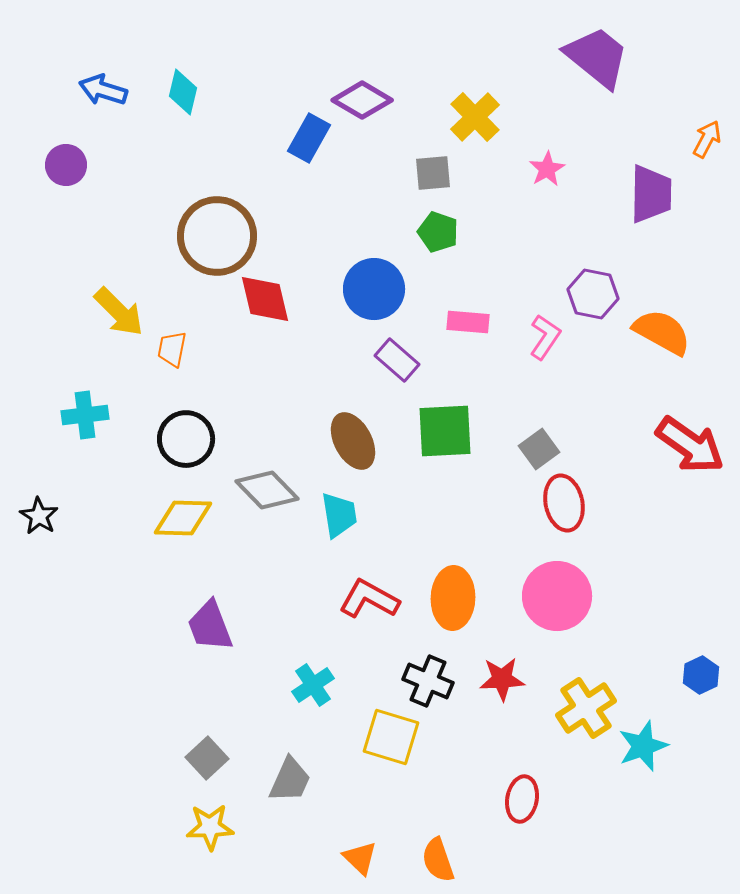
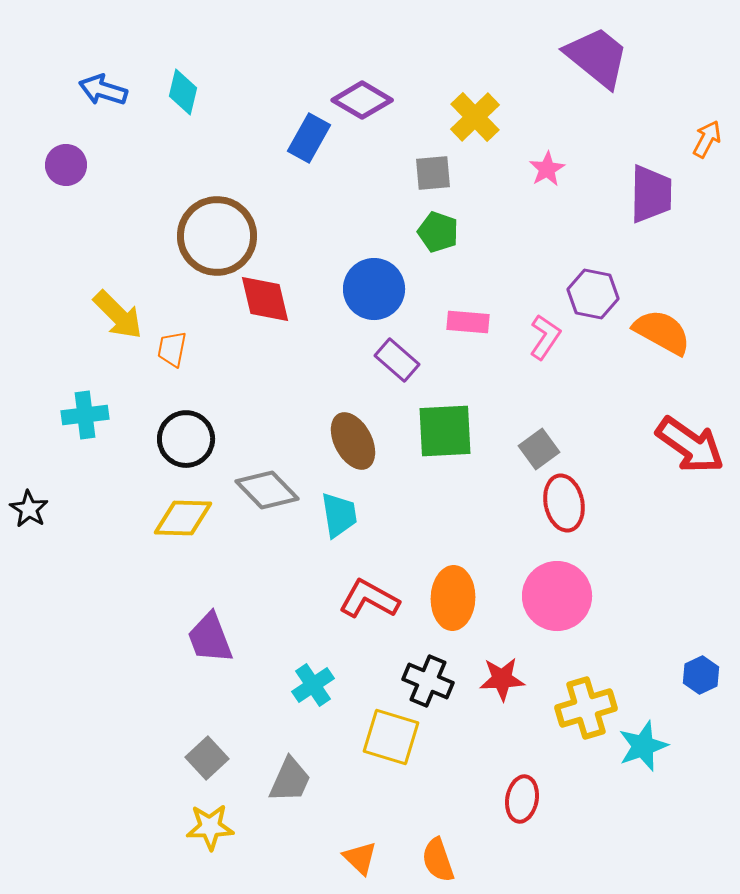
yellow arrow at (119, 312): moved 1 px left, 3 px down
black star at (39, 516): moved 10 px left, 7 px up
purple trapezoid at (210, 626): moved 12 px down
yellow cross at (586, 708): rotated 16 degrees clockwise
